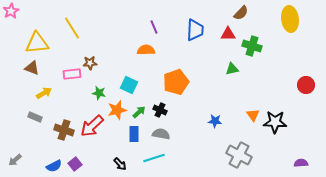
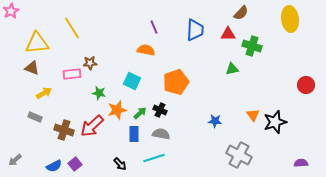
orange semicircle: rotated 12 degrees clockwise
cyan square: moved 3 px right, 4 px up
green arrow: moved 1 px right, 1 px down
black star: rotated 20 degrees counterclockwise
